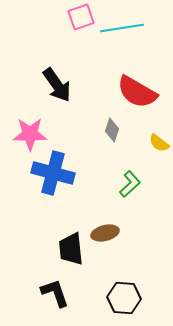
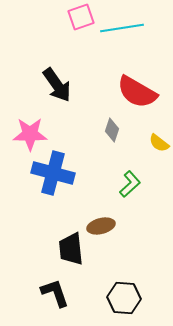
brown ellipse: moved 4 px left, 7 px up
